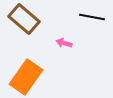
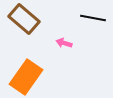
black line: moved 1 px right, 1 px down
